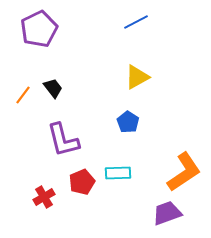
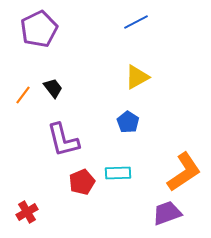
red cross: moved 17 px left, 15 px down
